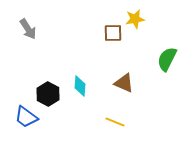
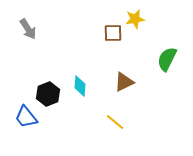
brown triangle: moved 1 px up; rotated 50 degrees counterclockwise
black hexagon: rotated 10 degrees clockwise
blue trapezoid: rotated 15 degrees clockwise
yellow line: rotated 18 degrees clockwise
